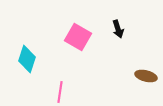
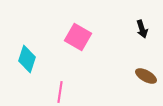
black arrow: moved 24 px right
brown ellipse: rotated 15 degrees clockwise
